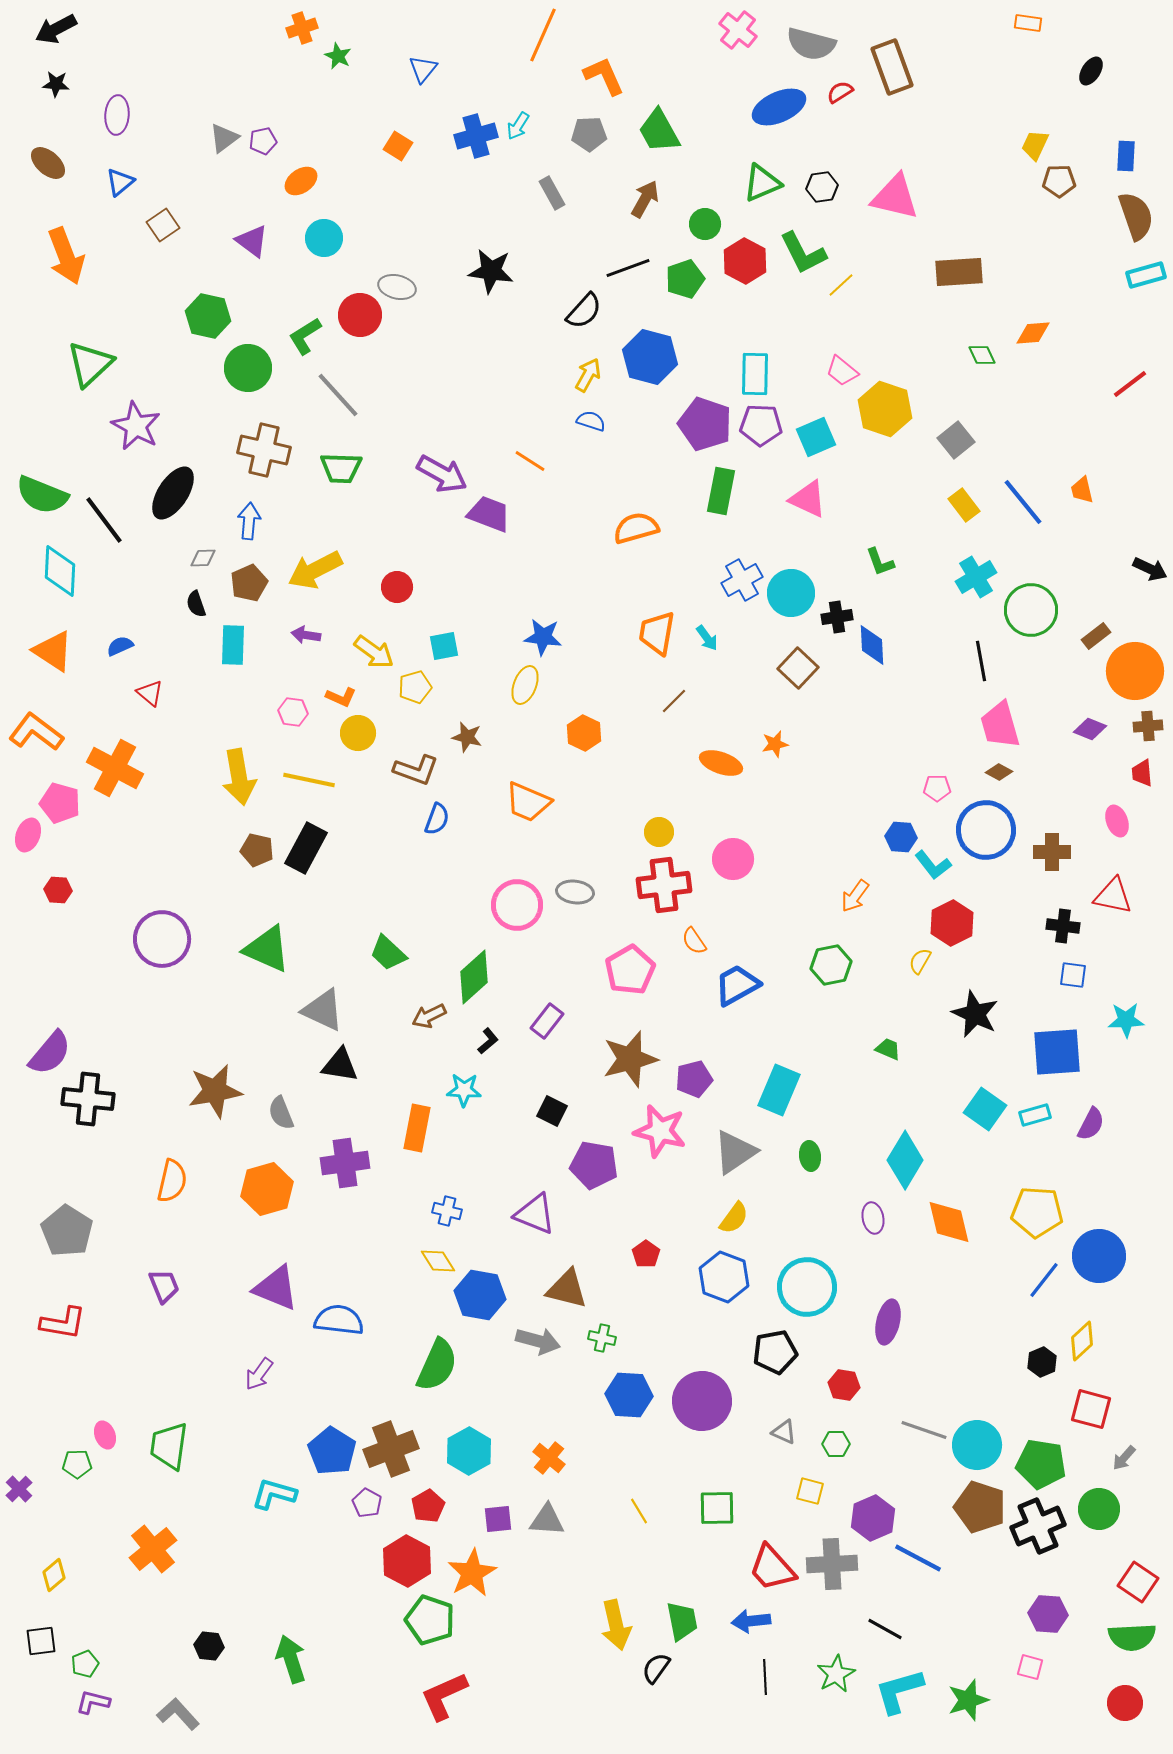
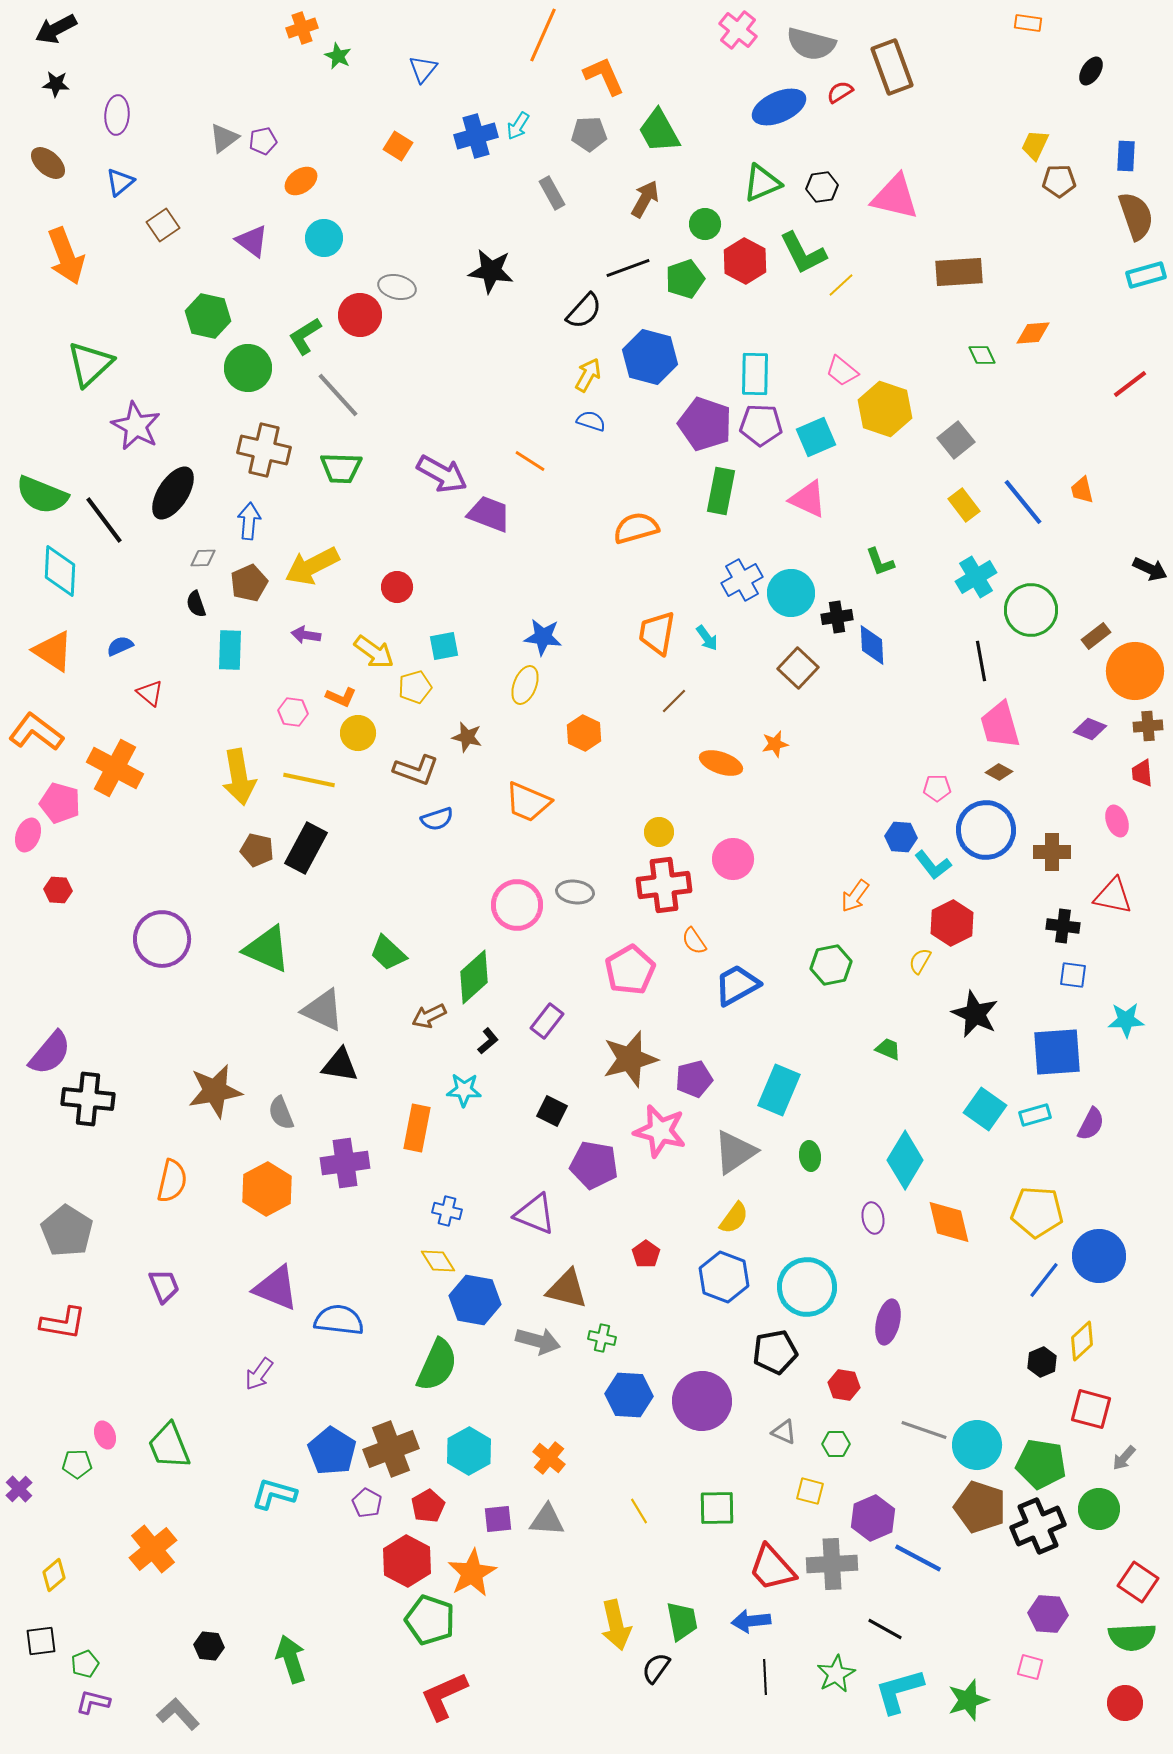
yellow arrow at (315, 570): moved 3 px left, 4 px up
cyan rectangle at (233, 645): moved 3 px left, 5 px down
blue semicircle at (437, 819): rotated 52 degrees clockwise
orange hexagon at (267, 1189): rotated 12 degrees counterclockwise
blue hexagon at (480, 1295): moved 5 px left, 5 px down
green trapezoid at (169, 1446): rotated 30 degrees counterclockwise
